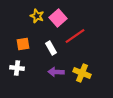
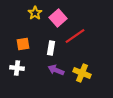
yellow star: moved 2 px left, 3 px up; rotated 16 degrees clockwise
white rectangle: rotated 40 degrees clockwise
purple arrow: moved 2 px up; rotated 21 degrees clockwise
